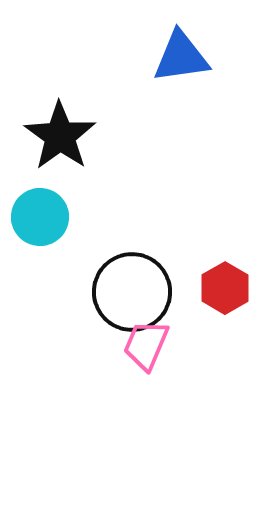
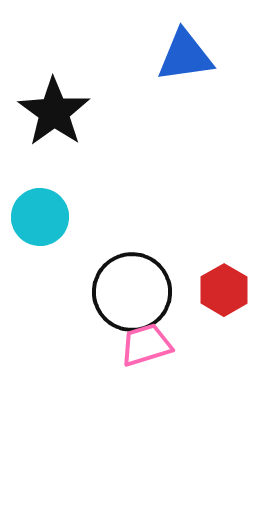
blue triangle: moved 4 px right, 1 px up
black star: moved 6 px left, 24 px up
red hexagon: moved 1 px left, 2 px down
pink trapezoid: rotated 50 degrees clockwise
